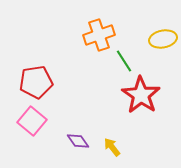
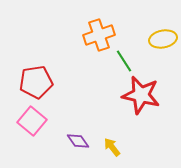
red star: rotated 21 degrees counterclockwise
